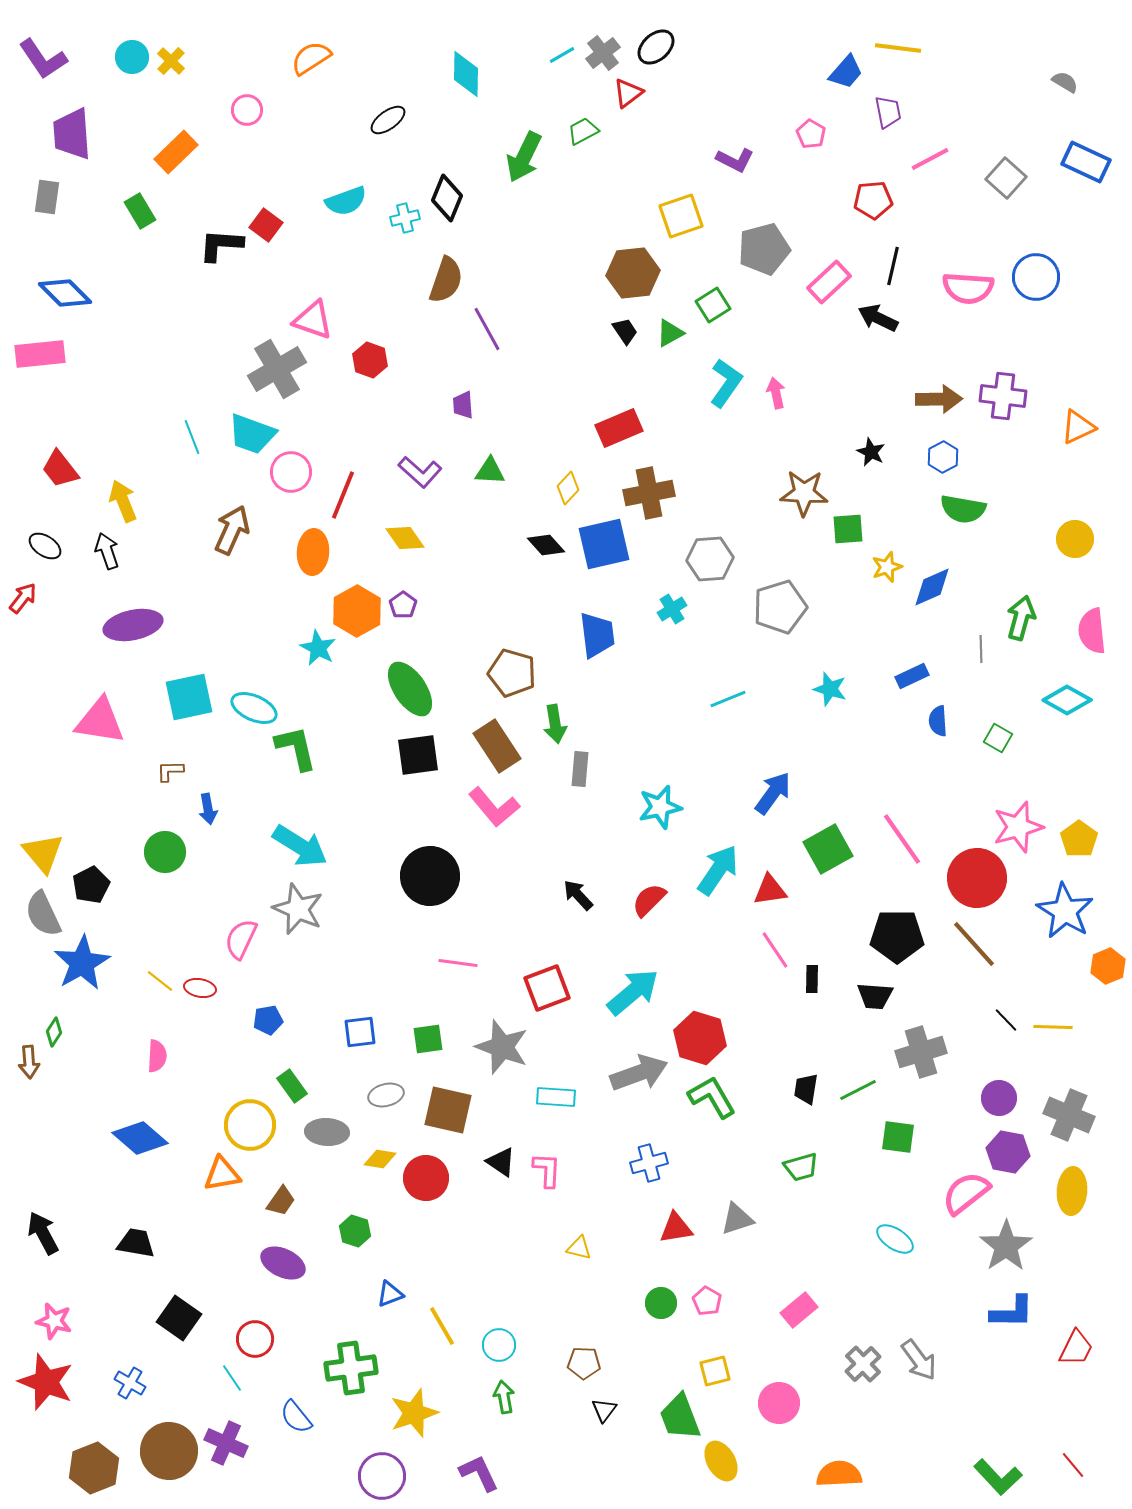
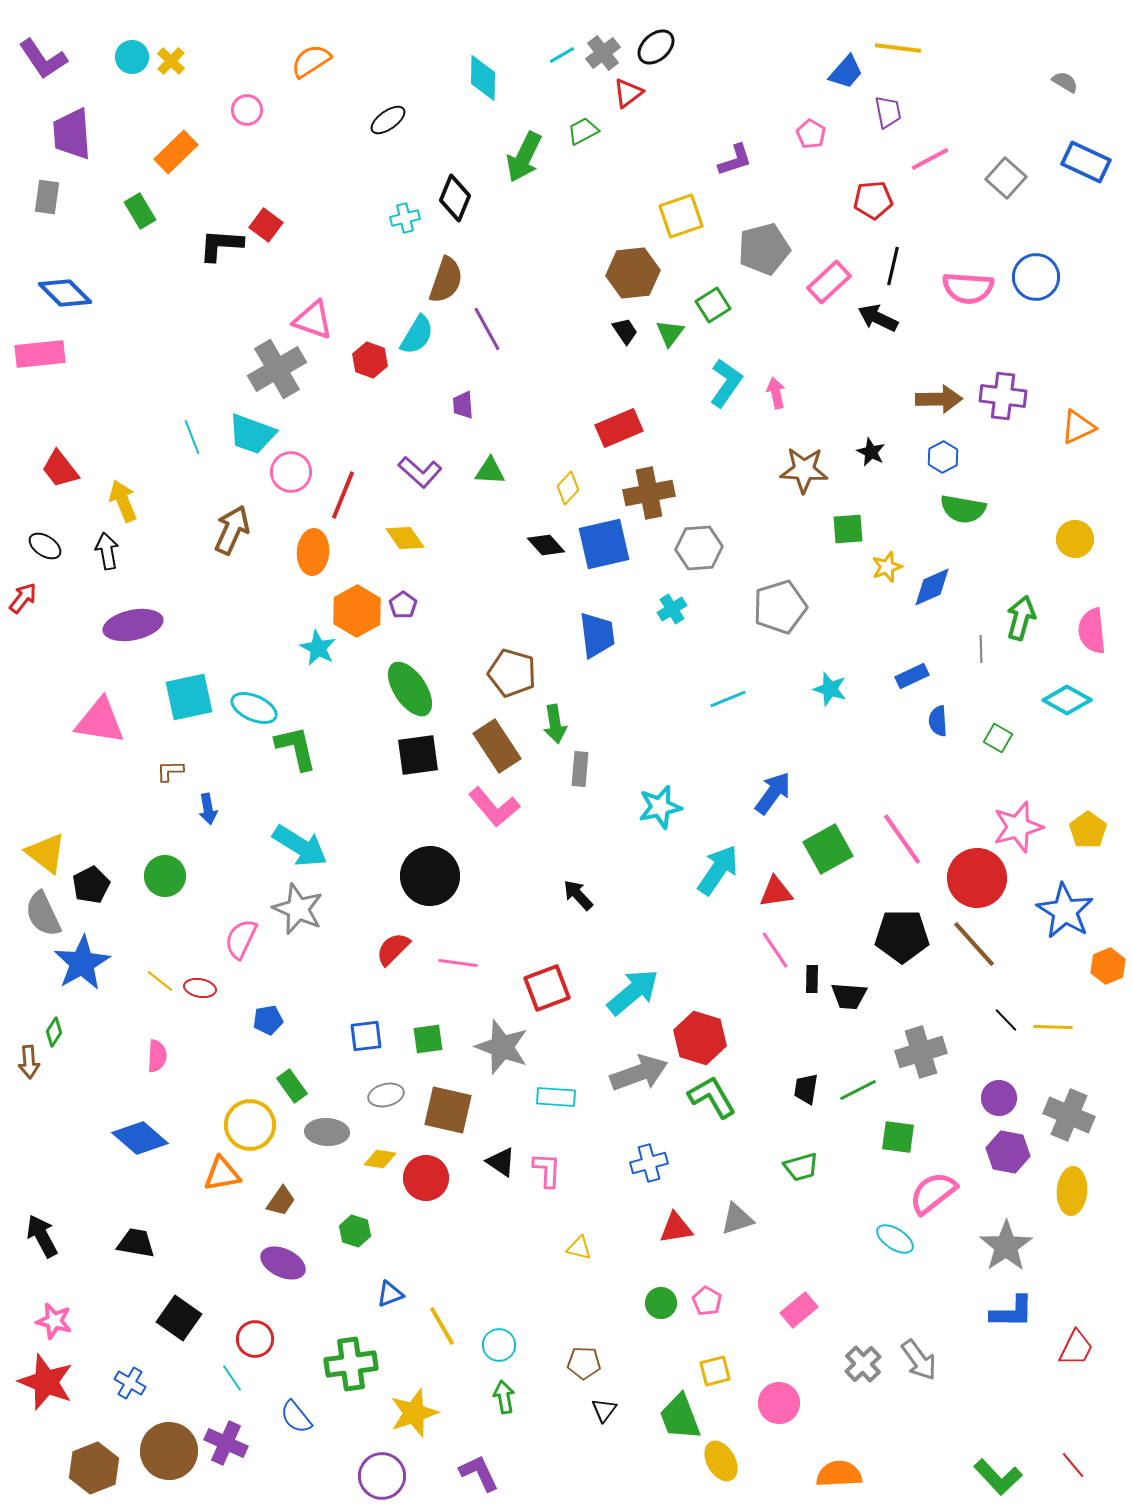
orange semicircle at (311, 58): moved 3 px down
cyan diamond at (466, 74): moved 17 px right, 4 px down
purple L-shape at (735, 160): rotated 45 degrees counterclockwise
black diamond at (447, 198): moved 8 px right
cyan semicircle at (346, 201): moved 71 px right, 134 px down; rotated 39 degrees counterclockwise
green triangle at (670, 333): rotated 24 degrees counterclockwise
brown star at (804, 493): moved 23 px up
black arrow at (107, 551): rotated 9 degrees clockwise
gray hexagon at (710, 559): moved 11 px left, 11 px up
yellow pentagon at (1079, 839): moved 9 px right, 9 px up
green circle at (165, 852): moved 24 px down
yellow triangle at (43, 853): moved 3 px right; rotated 12 degrees counterclockwise
red triangle at (770, 890): moved 6 px right, 2 px down
red semicircle at (649, 900): moved 256 px left, 49 px down
black pentagon at (897, 936): moved 5 px right
black trapezoid at (875, 996): moved 26 px left
blue square at (360, 1032): moved 6 px right, 4 px down
pink semicircle at (966, 1193): moved 33 px left
black arrow at (43, 1233): moved 1 px left, 3 px down
green cross at (351, 1368): moved 4 px up
